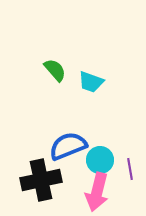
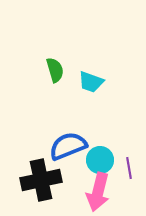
green semicircle: rotated 25 degrees clockwise
purple line: moved 1 px left, 1 px up
pink arrow: moved 1 px right
